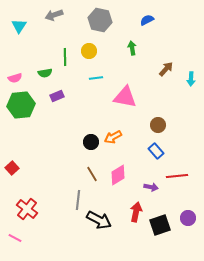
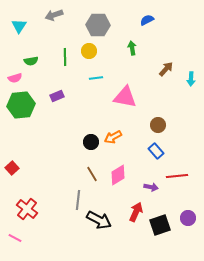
gray hexagon: moved 2 px left, 5 px down; rotated 10 degrees counterclockwise
green semicircle: moved 14 px left, 12 px up
red arrow: rotated 12 degrees clockwise
